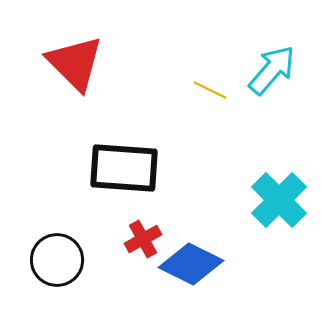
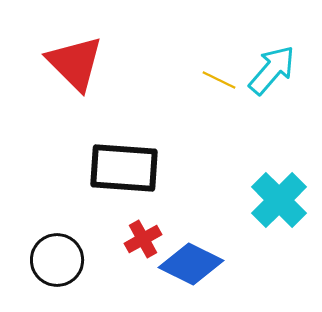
yellow line: moved 9 px right, 10 px up
